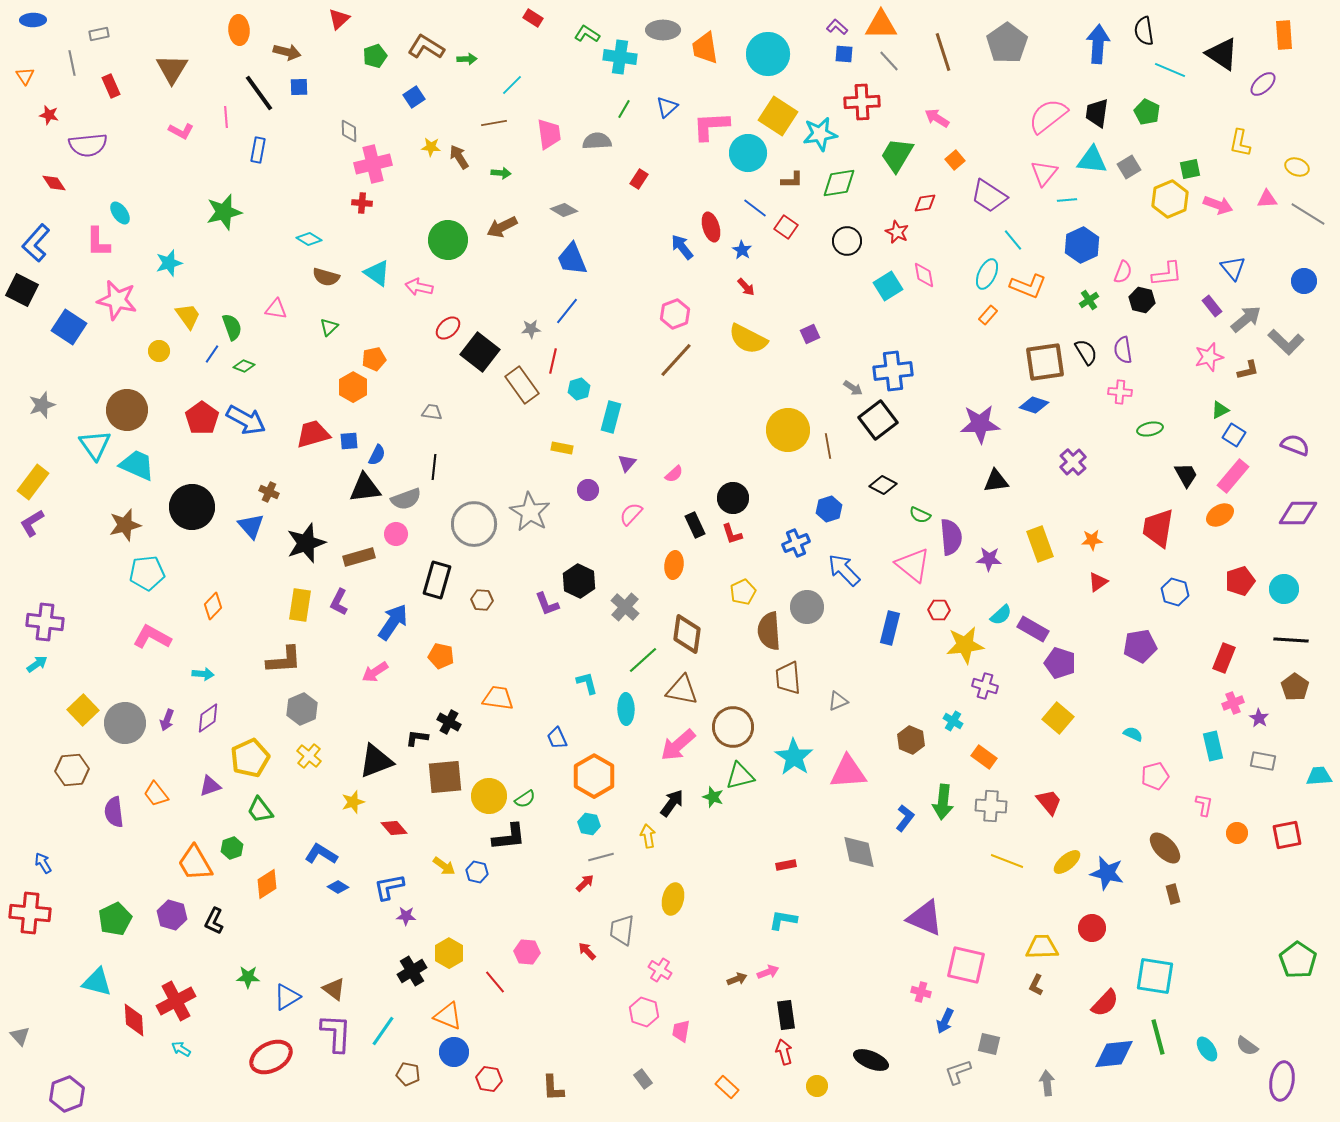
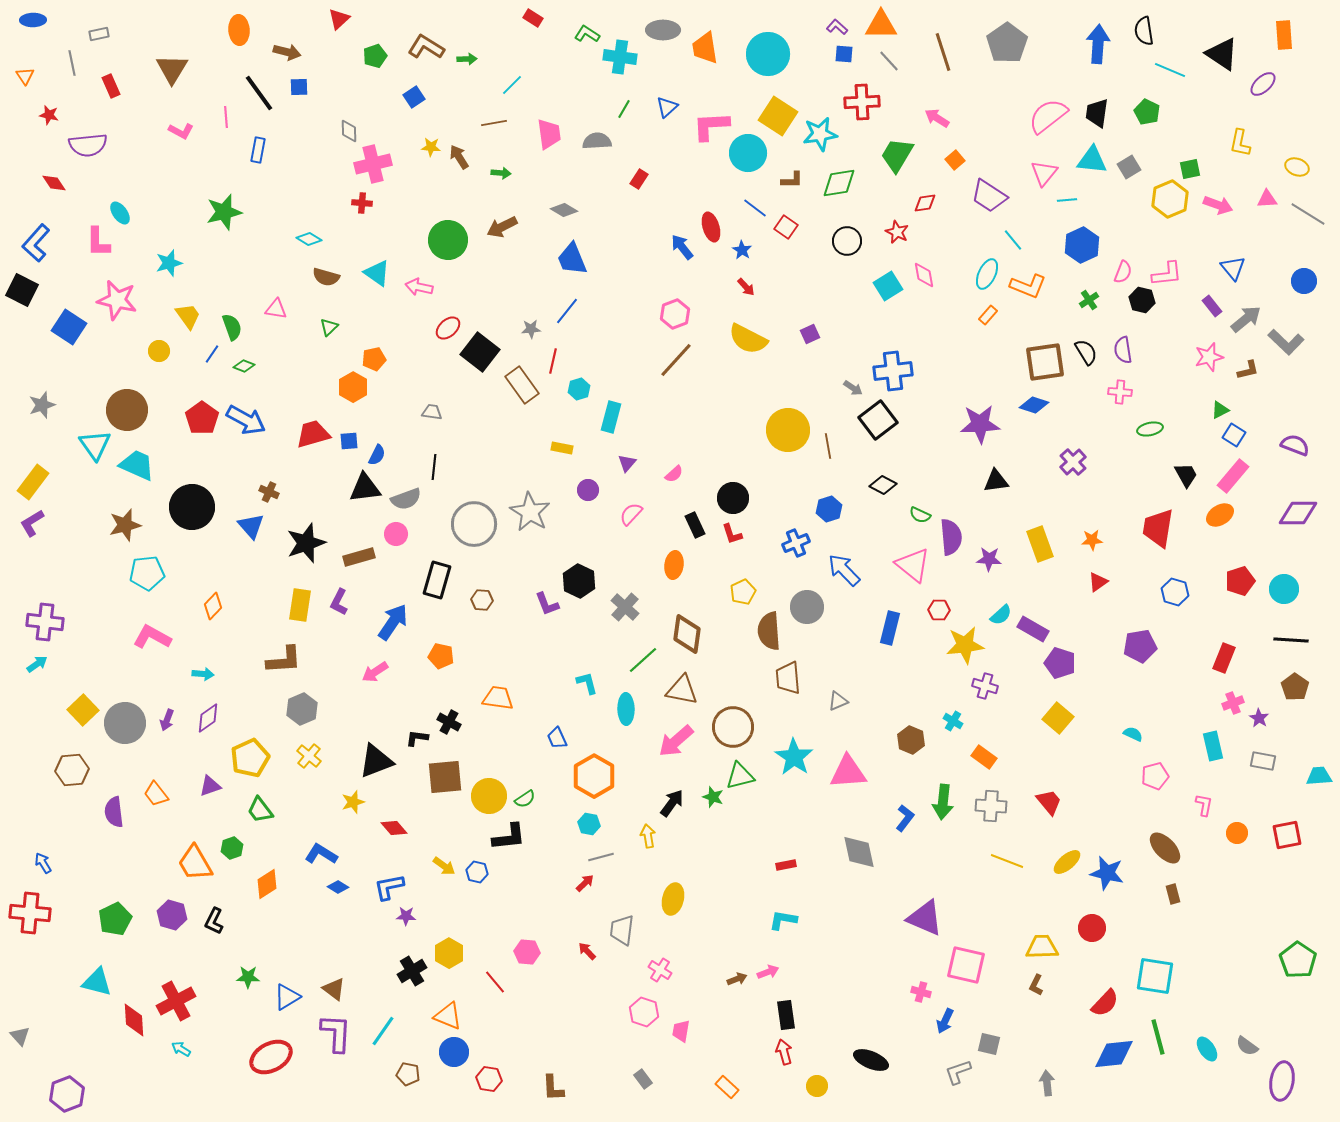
pink arrow at (678, 745): moved 2 px left, 4 px up
